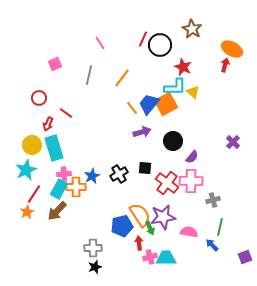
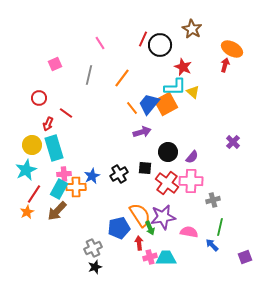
black circle at (173, 141): moved 5 px left, 11 px down
blue pentagon at (122, 226): moved 3 px left, 2 px down
gray cross at (93, 248): rotated 24 degrees counterclockwise
